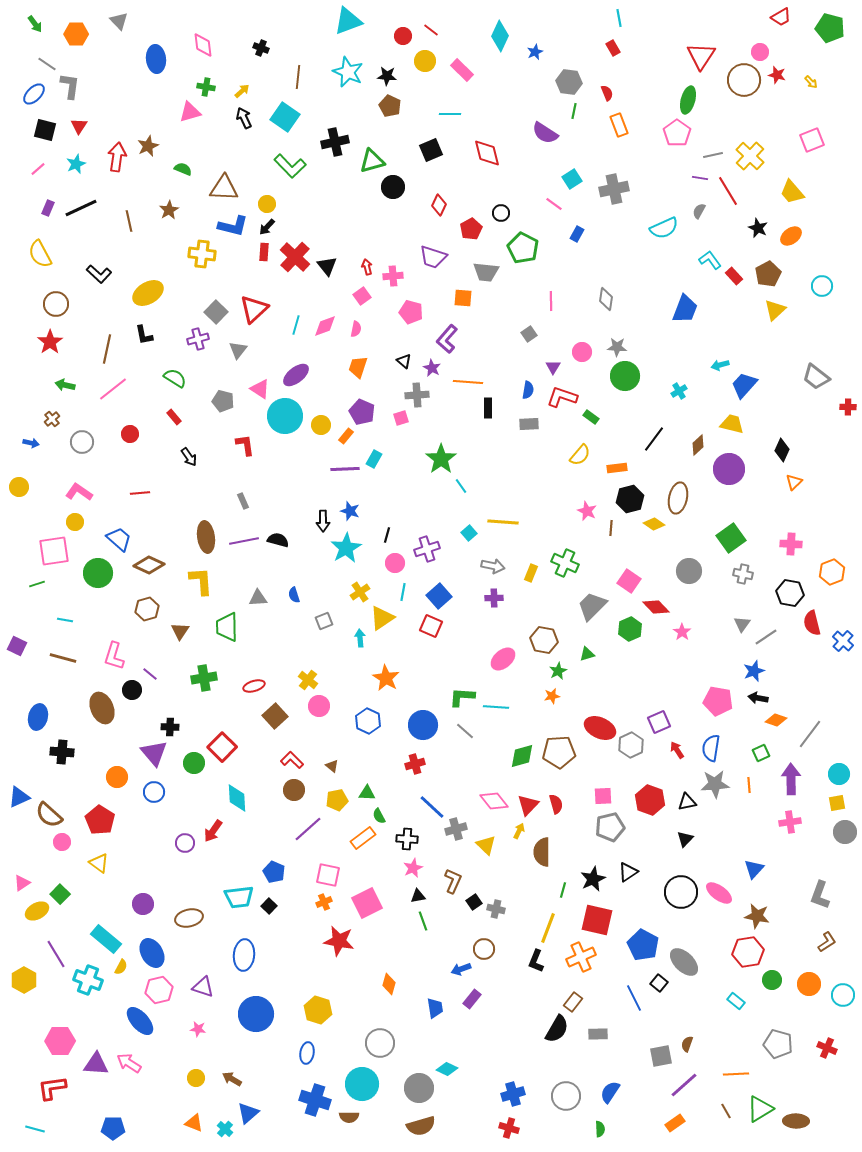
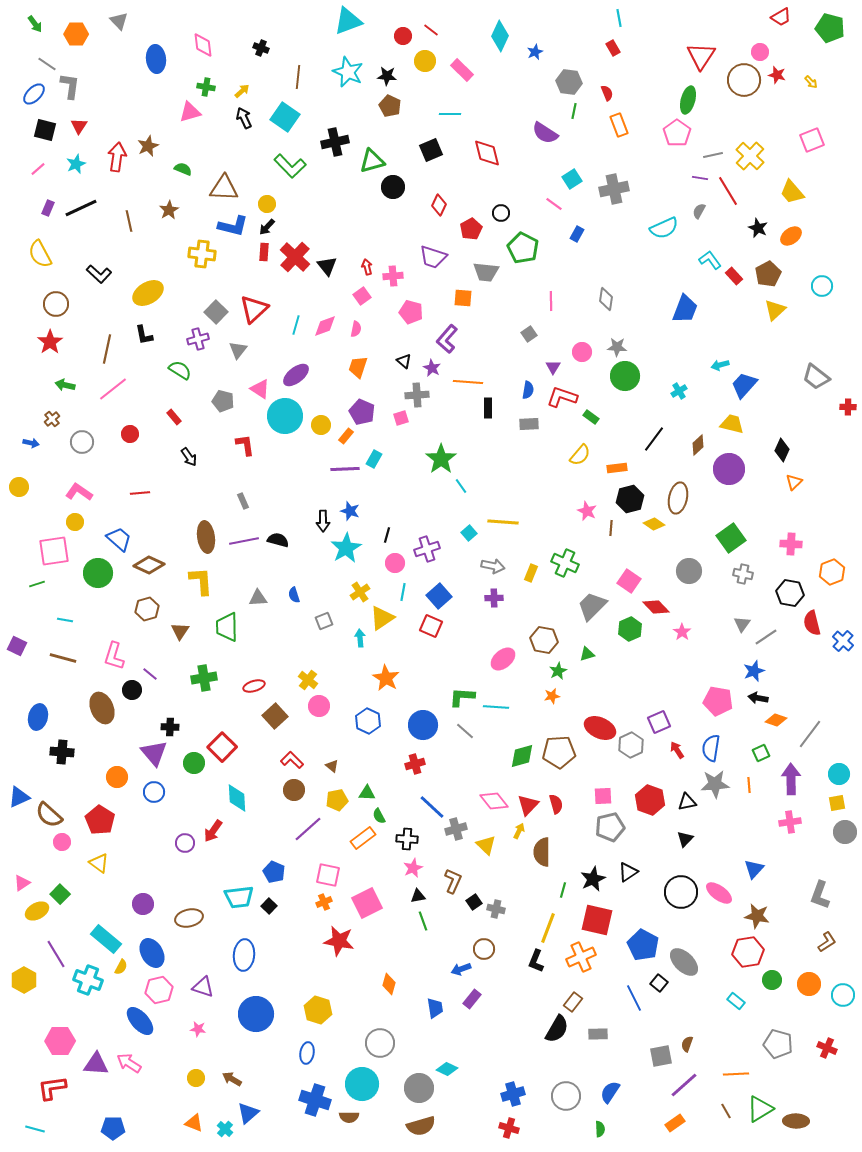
green semicircle at (175, 378): moved 5 px right, 8 px up
